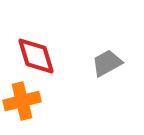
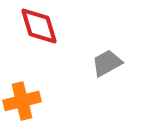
red diamond: moved 3 px right, 30 px up
